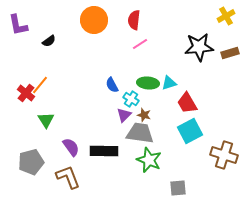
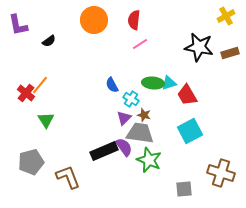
black star: rotated 16 degrees clockwise
green ellipse: moved 5 px right
red trapezoid: moved 8 px up
purple triangle: moved 3 px down
purple semicircle: moved 53 px right
black rectangle: rotated 24 degrees counterclockwise
brown cross: moved 3 px left, 18 px down
gray square: moved 6 px right, 1 px down
